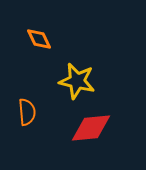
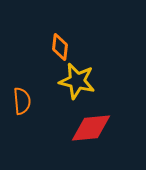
orange diamond: moved 21 px right, 8 px down; rotated 32 degrees clockwise
orange semicircle: moved 5 px left, 11 px up
